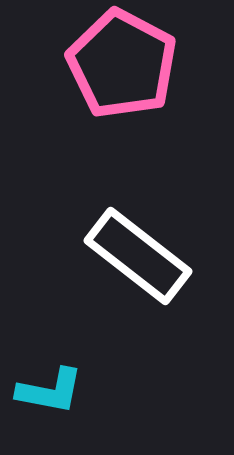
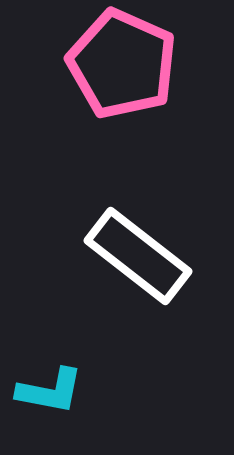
pink pentagon: rotated 4 degrees counterclockwise
